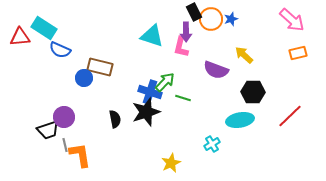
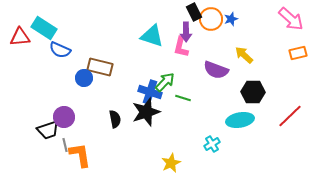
pink arrow: moved 1 px left, 1 px up
